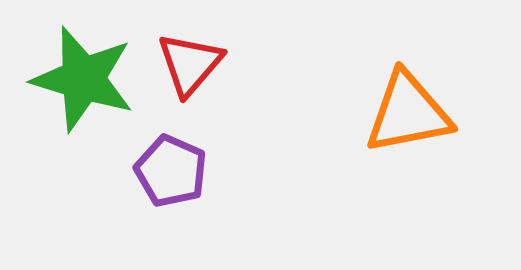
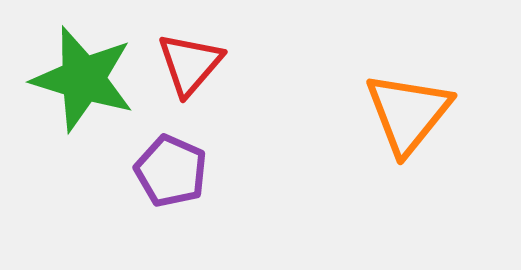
orange triangle: rotated 40 degrees counterclockwise
